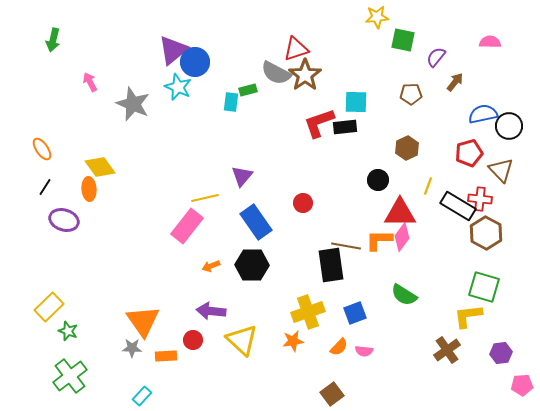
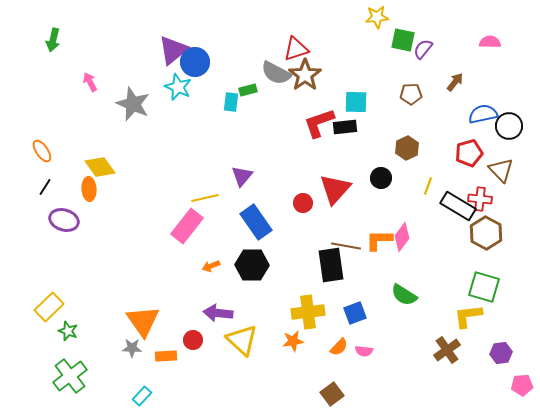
purple semicircle at (436, 57): moved 13 px left, 8 px up
orange ellipse at (42, 149): moved 2 px down
black circle at (378, 180): moved 3 px right, 2 px up
red triangle at (400, 213): moved 65 px left, 24 px up; rotated 48 degrees counterclockwise
purple arrow at (211, 311): moved 7 px right, 2 px down
yellow cross at (308, 312): rotated 12 degrees clockwise
